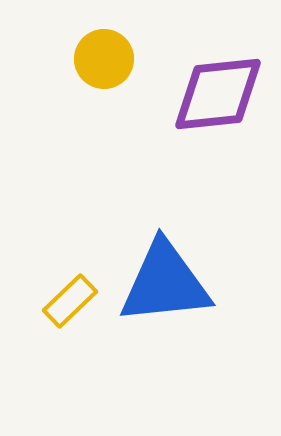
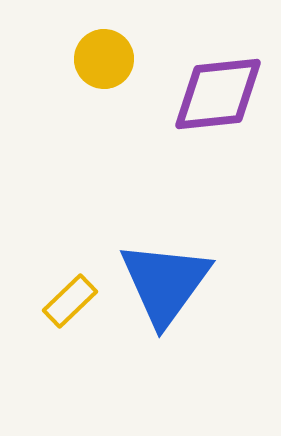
blue triangle: rotated 48 degrees counterclockwise
